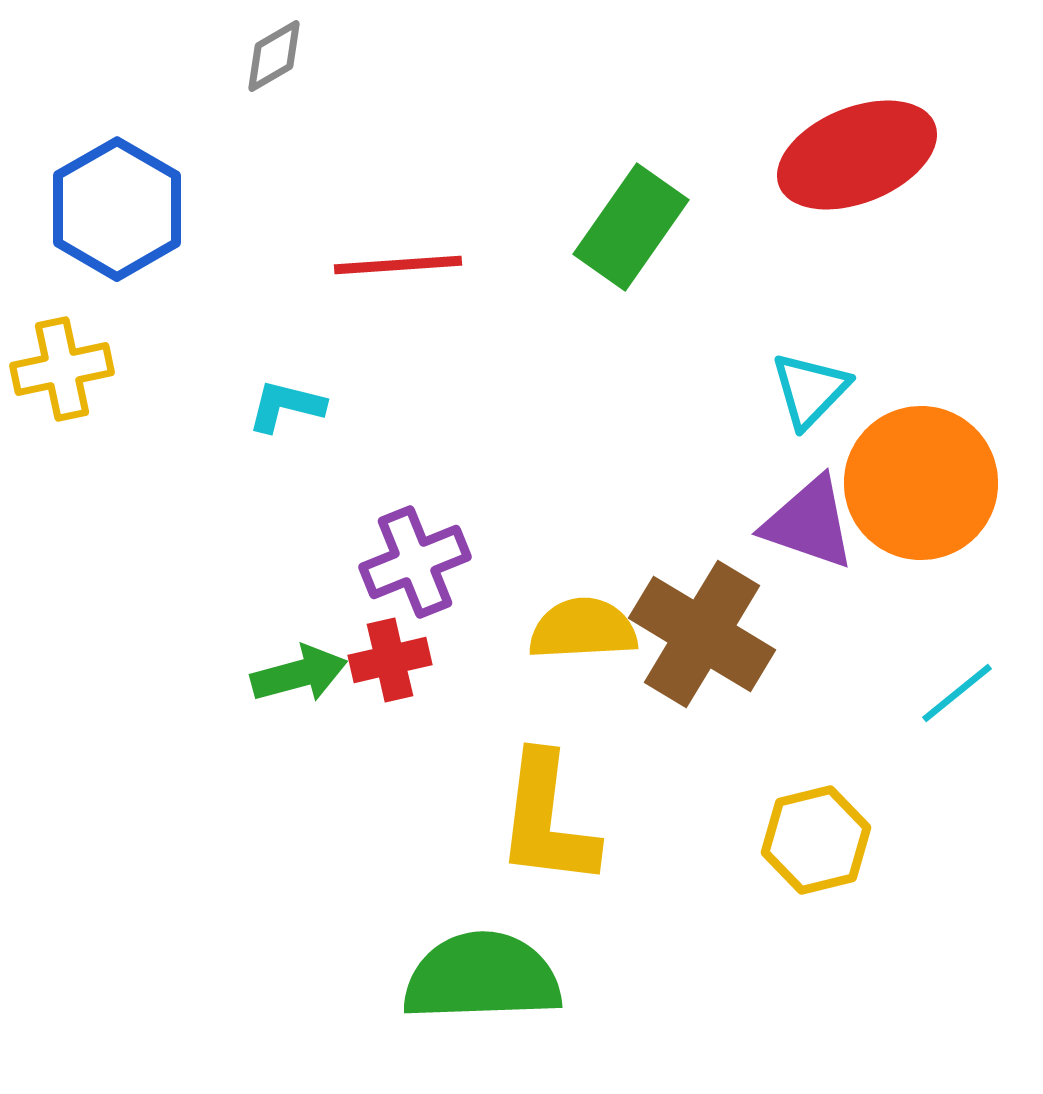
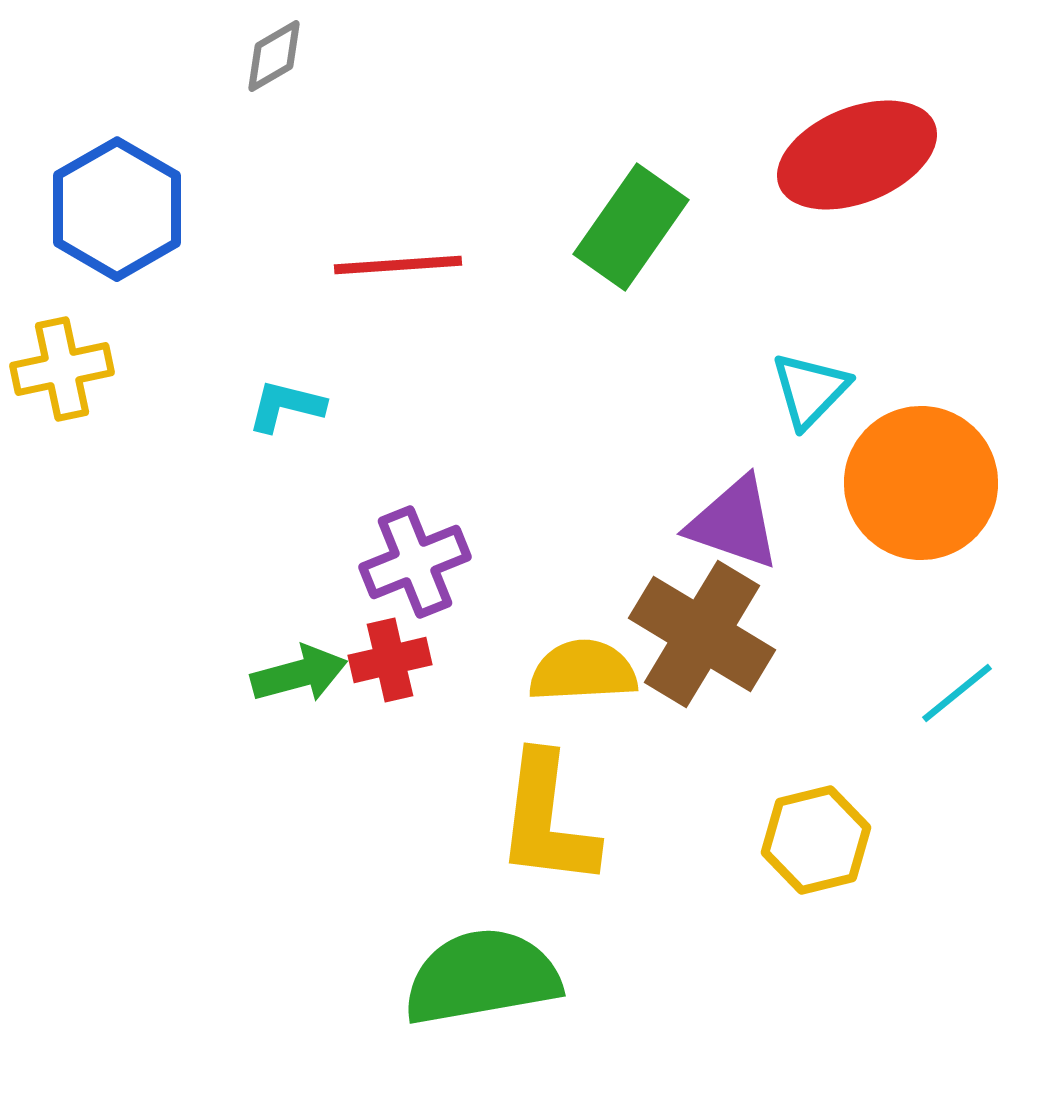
purple triangle: moved 75 px left
yellow semicircle: moved 42 px down
green semicircle: rotated 8 degrees counterclockwise
